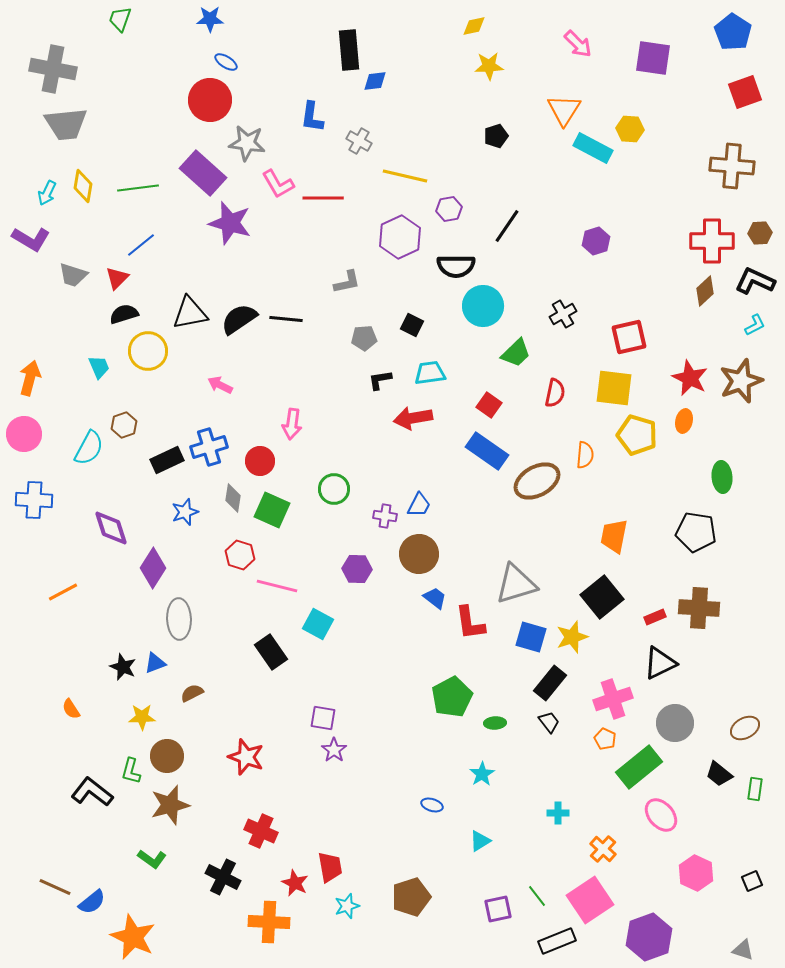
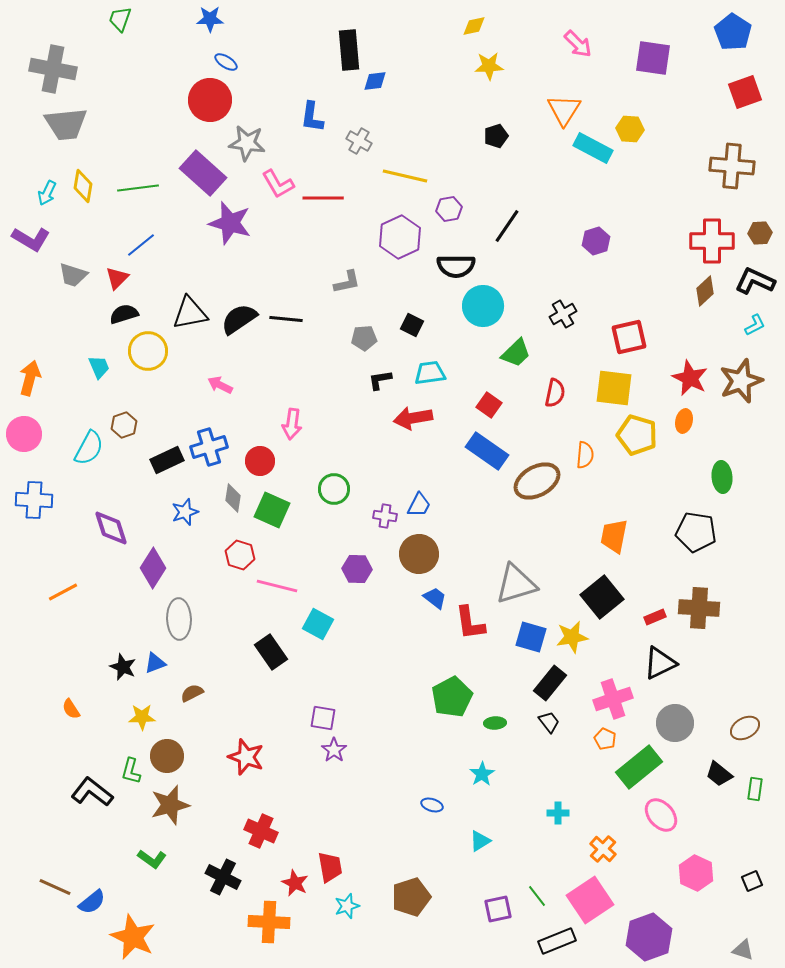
yellow star at (572, 637): rotated 8 degrees clockwise
